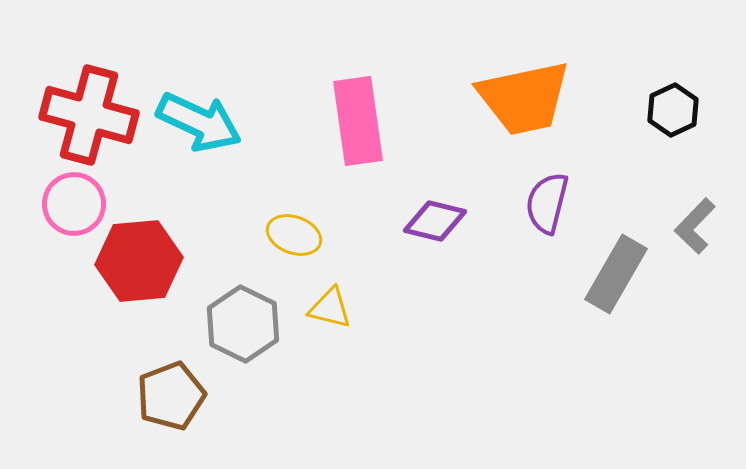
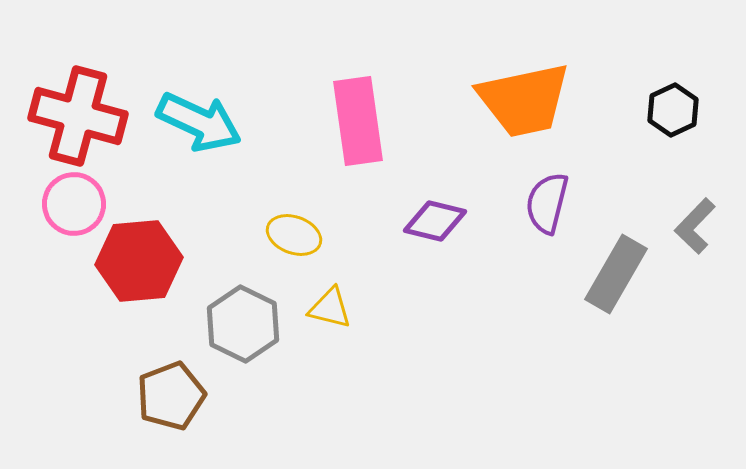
orange trapezoid: moved 2 px down
red cross: moved 11 px left, 1 px down
